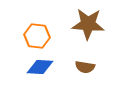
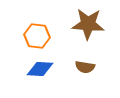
blue diamond: moved 2 px down
